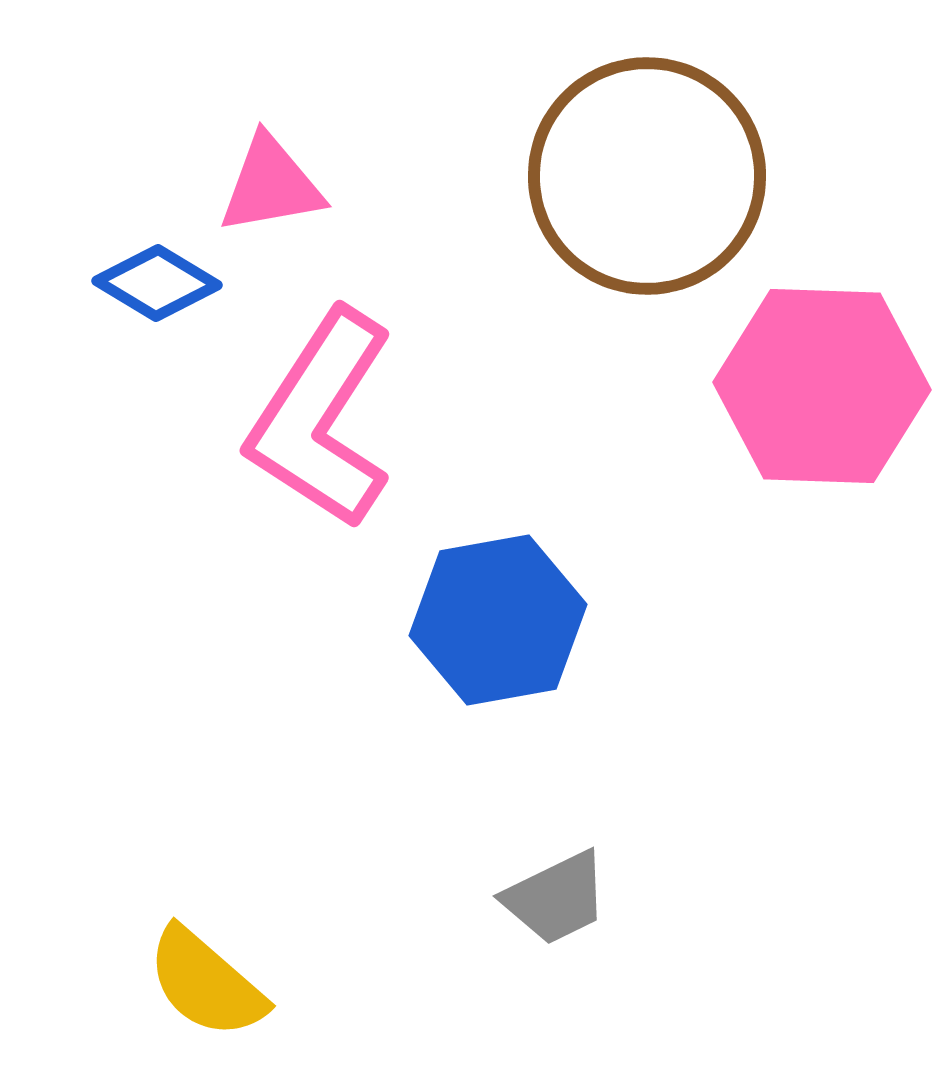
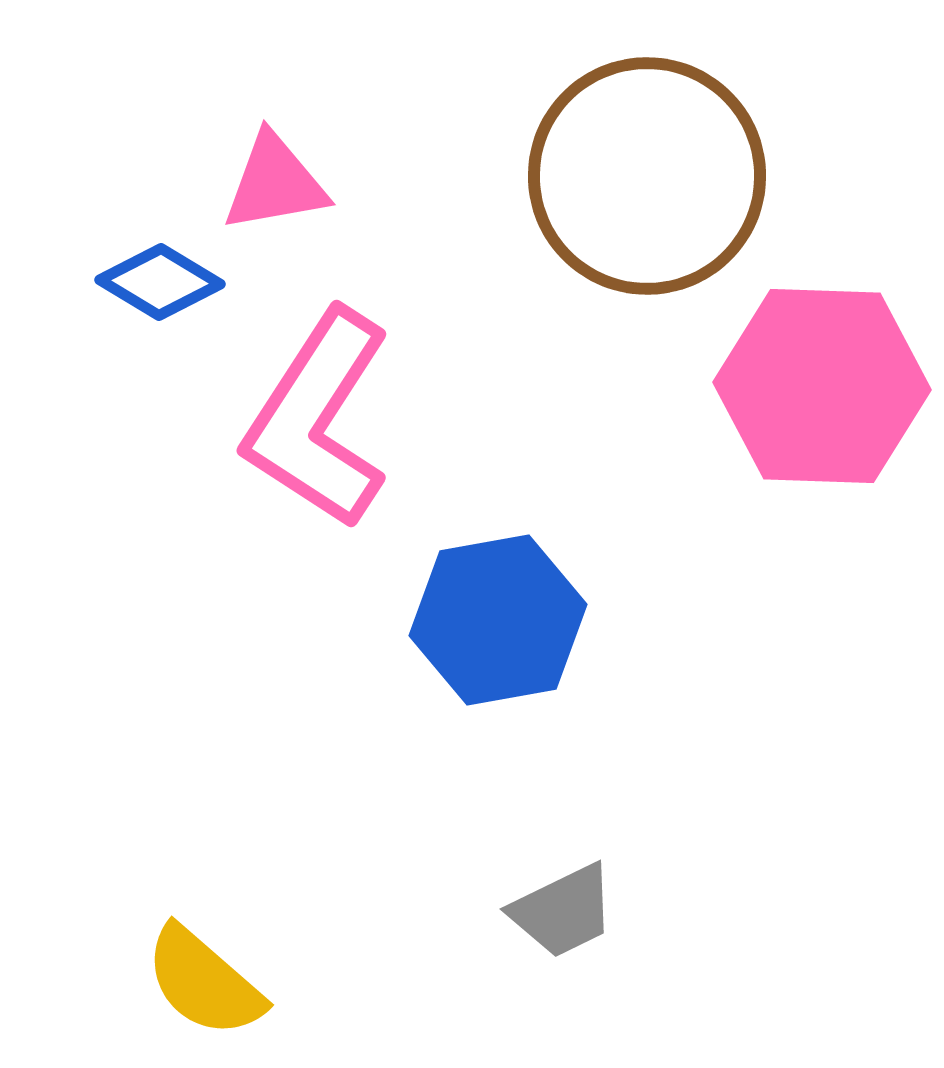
pink triangle: moved 4 px right, 2 px up
blue diamond: moved 3 px right, 1 px up
pink L-shape: moved 3 px left
gray trapezoid: moved 7 px right, 13 px down
yellow semicircle: moved 2 px left, 1 px up
